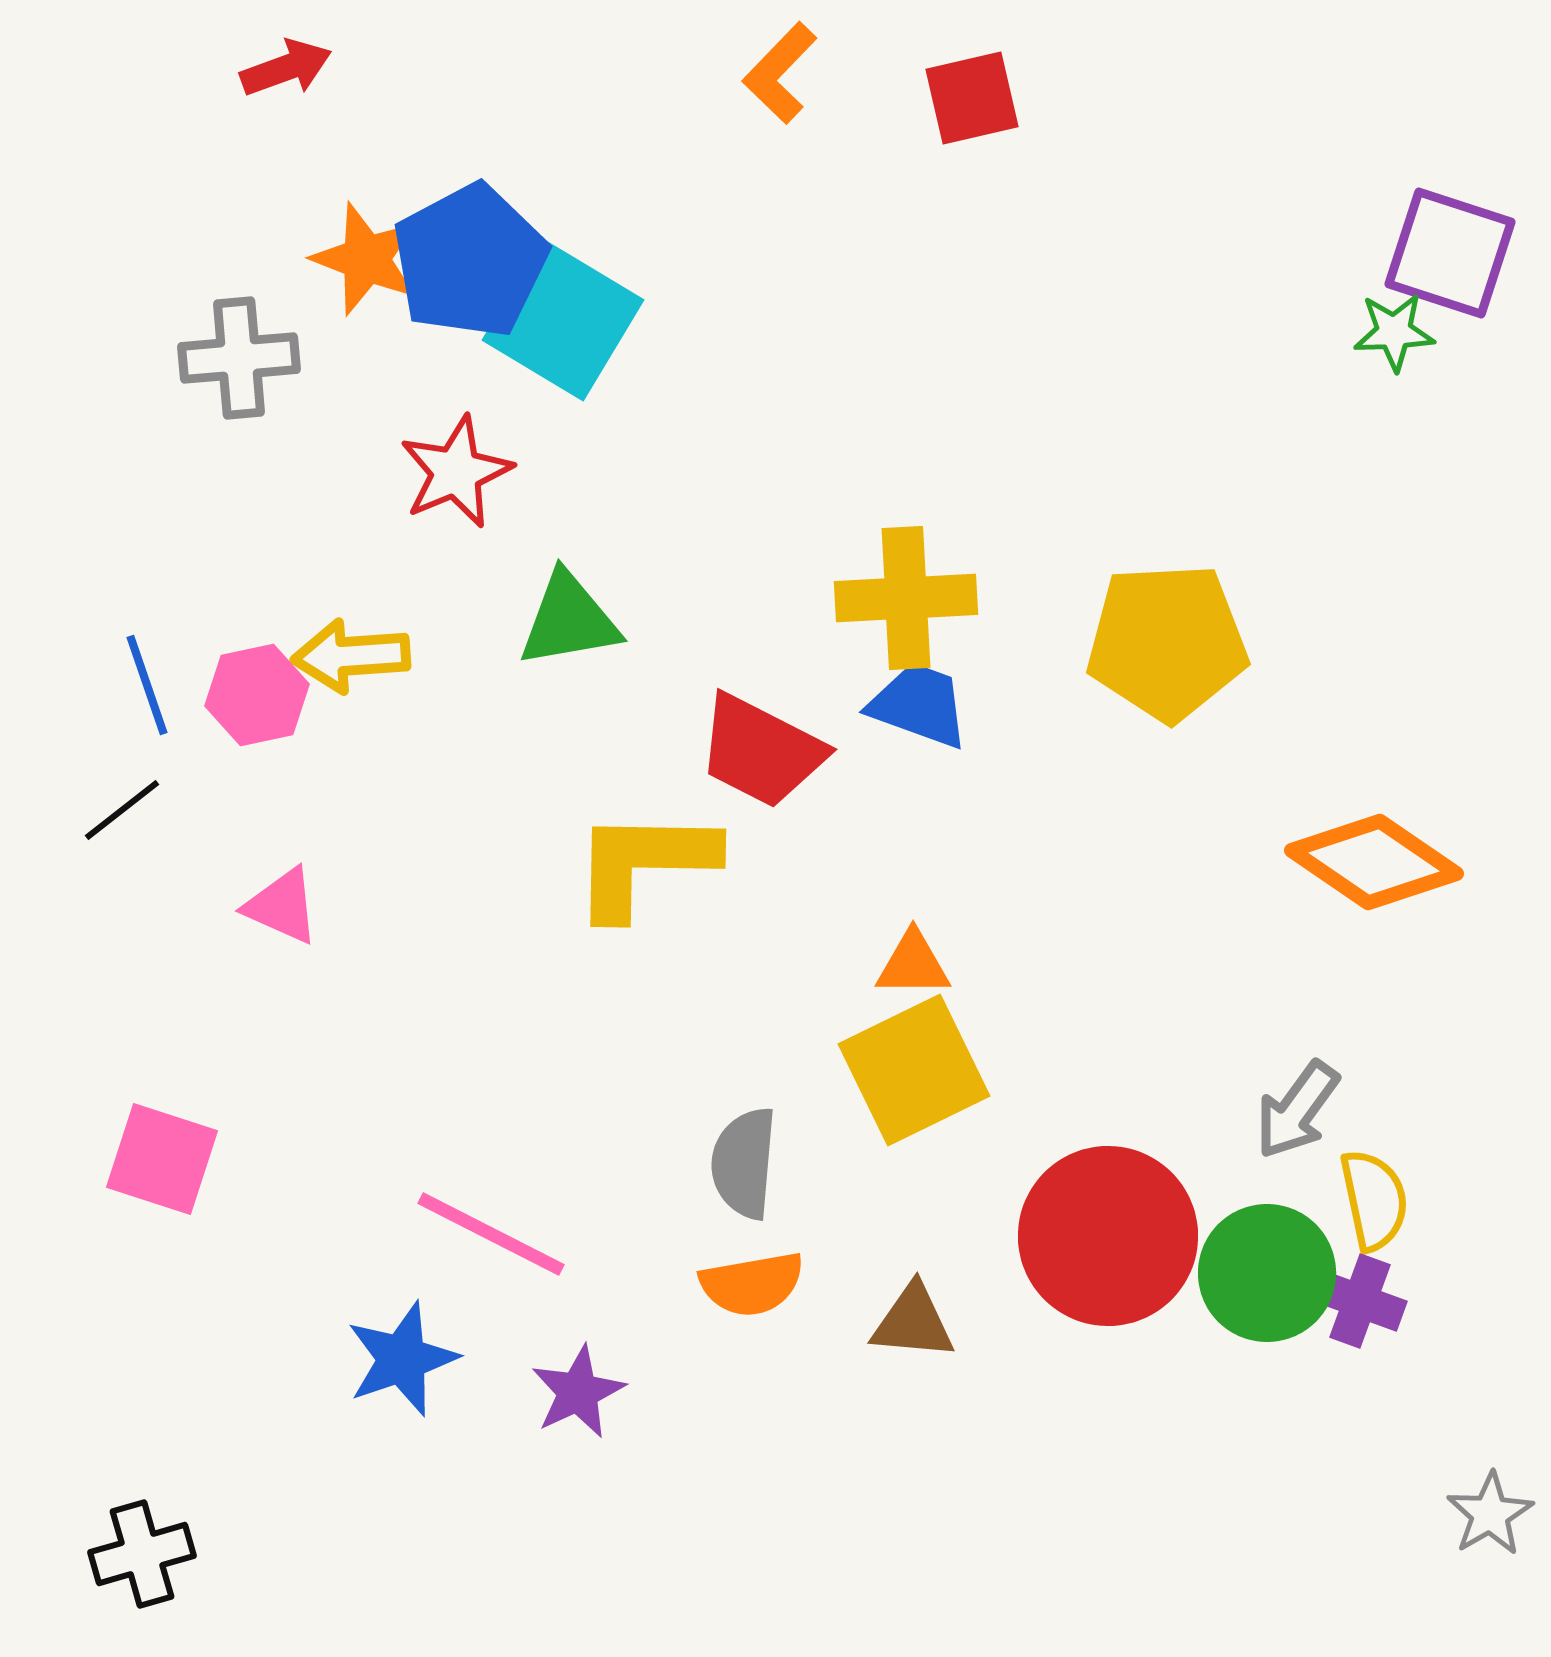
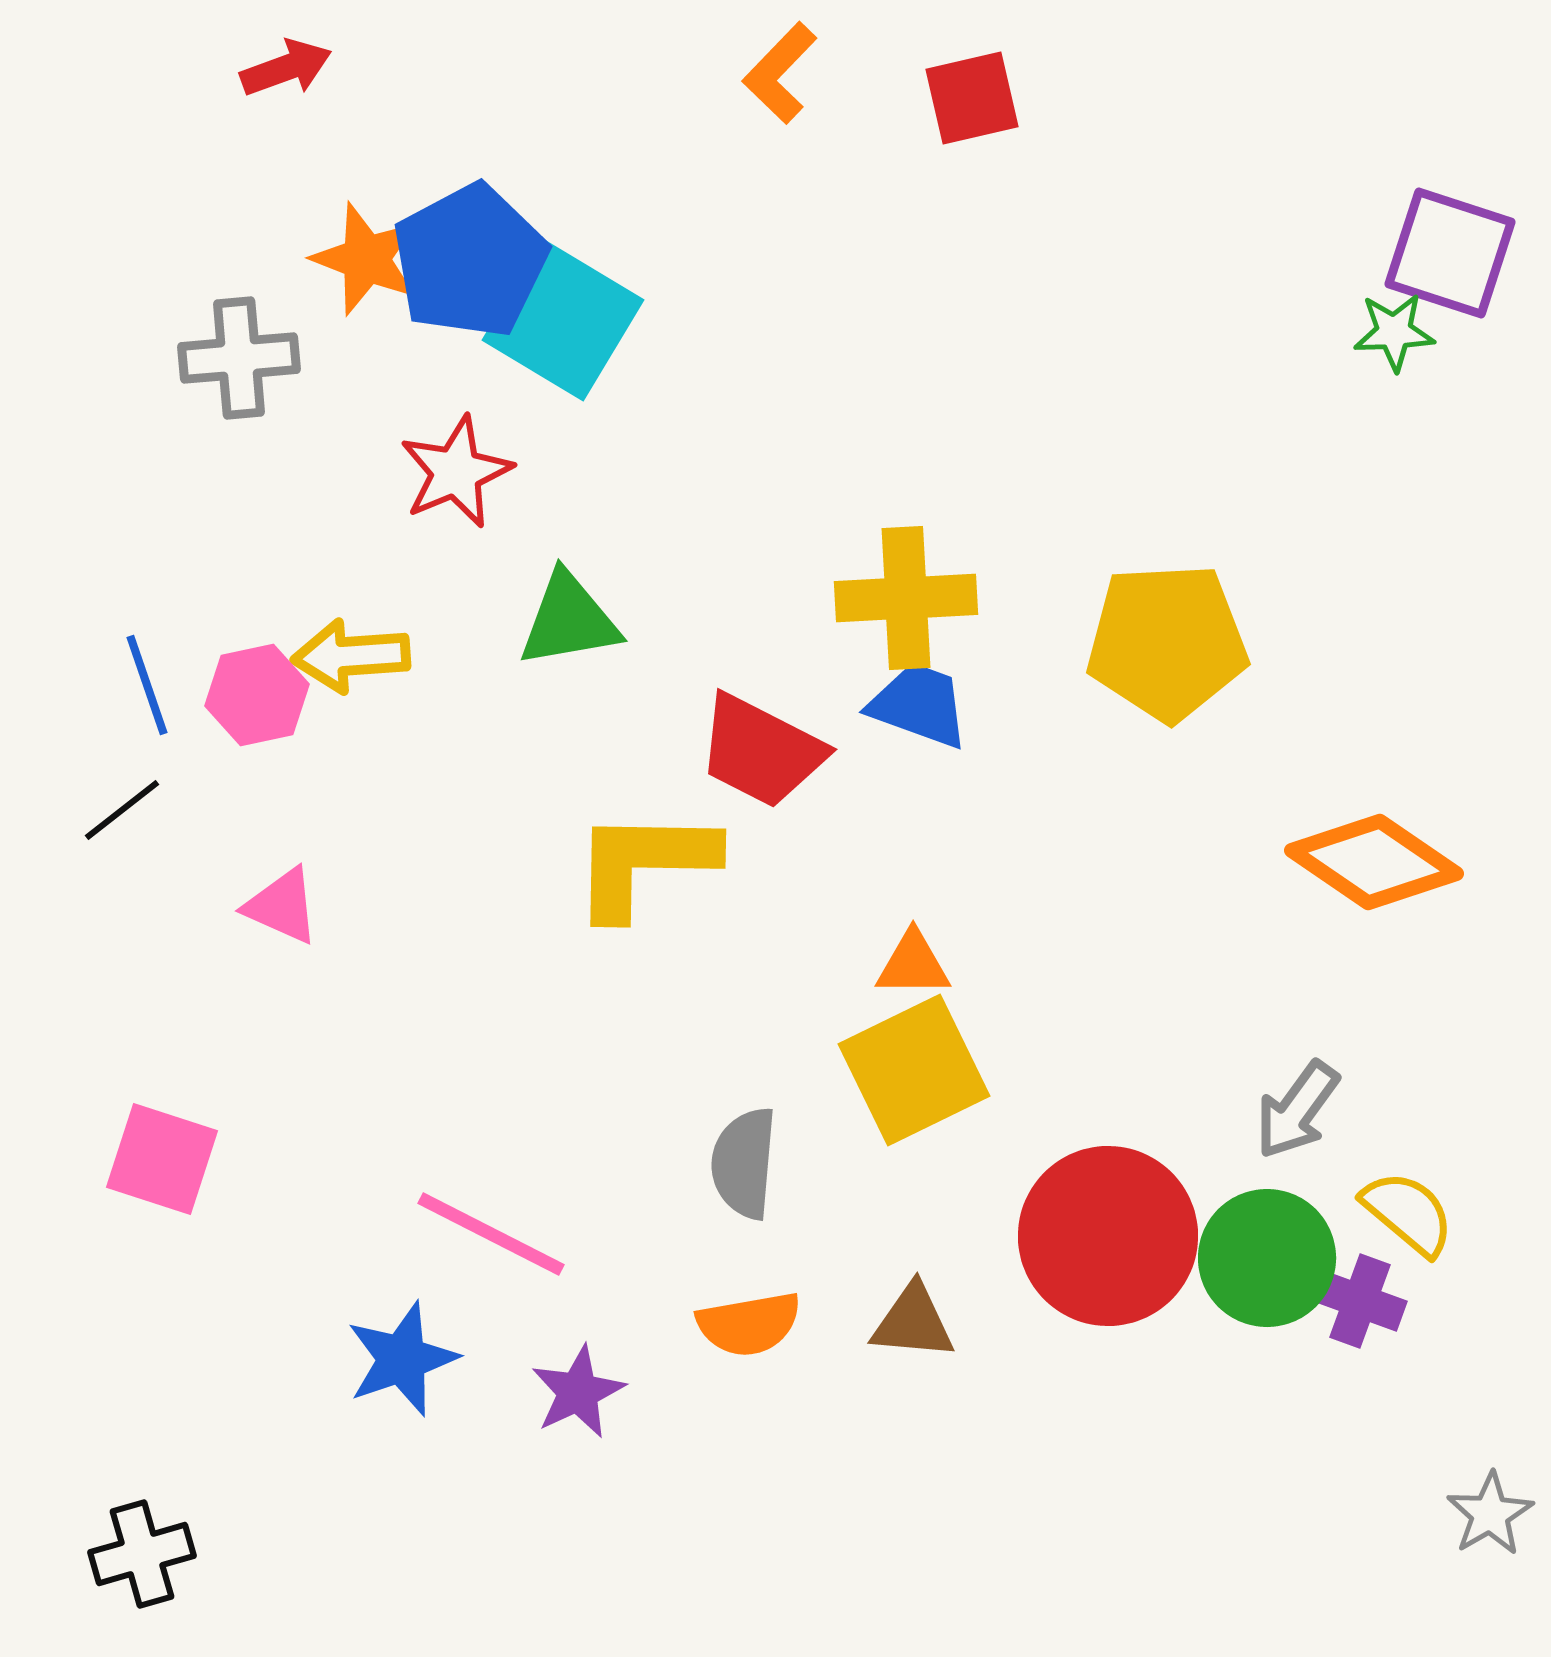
yellow semicircle: moved 34 px right, 13 px down; rotated 38 degrees counterclockwise
green circle: moved 15 px up
orange semicircle: moved 3 px left, 40 px down
